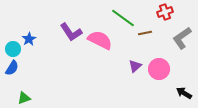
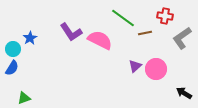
red cross: moved 4 px down; rotated 28 degrees clockwise
blue star: moved 1 px right, 1 px up
pink circle: moved 3 px left
